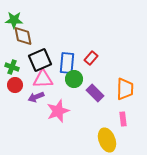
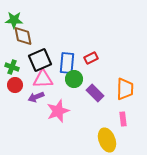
red rectangle: rotated 24 degrees clockwise
